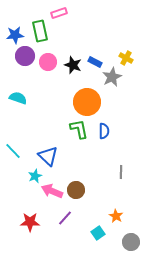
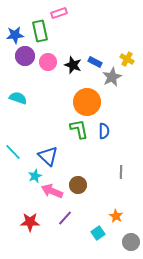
yellow cross: moved 1 px right, 1 px down
cyan line: moved 1 px down
brown circle: moved 2 px right, 5 px up
